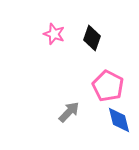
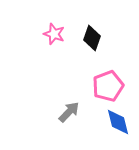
pink pentagon: rotated 24 degrees clockwise
blue diamond: moved 1 px left, 2 px down
